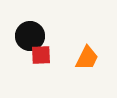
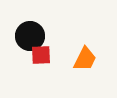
orange trapezoid: moved 2 px left, 1 px down
